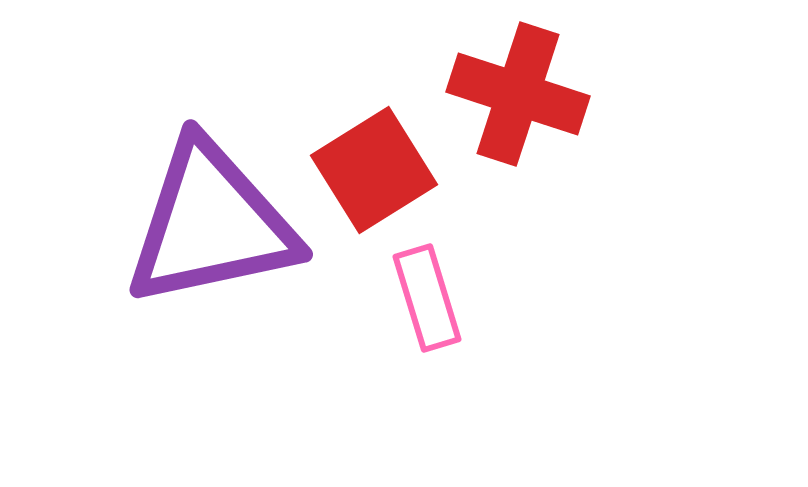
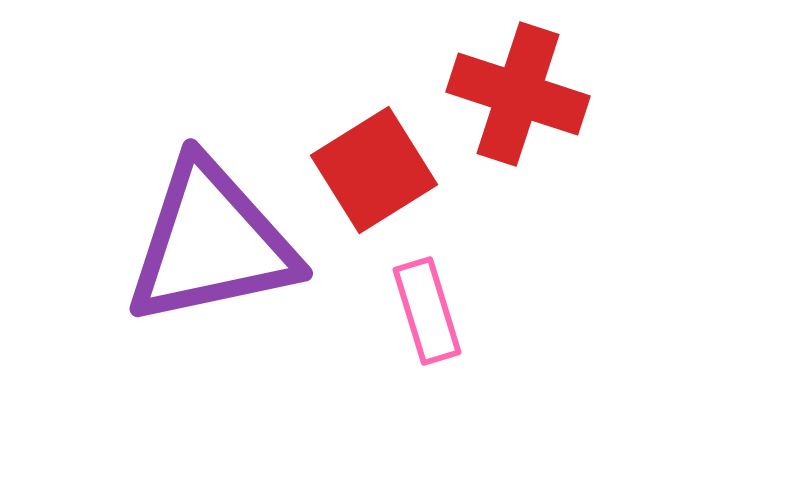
purple triangle: moved 19 px down
pink rectangle: moved 13 px down
